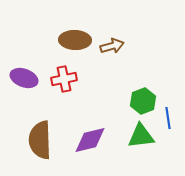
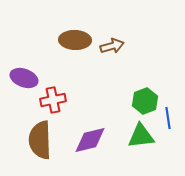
red cross: moved 11 px left, 21 px down
green hexagon: moved 2 px right
